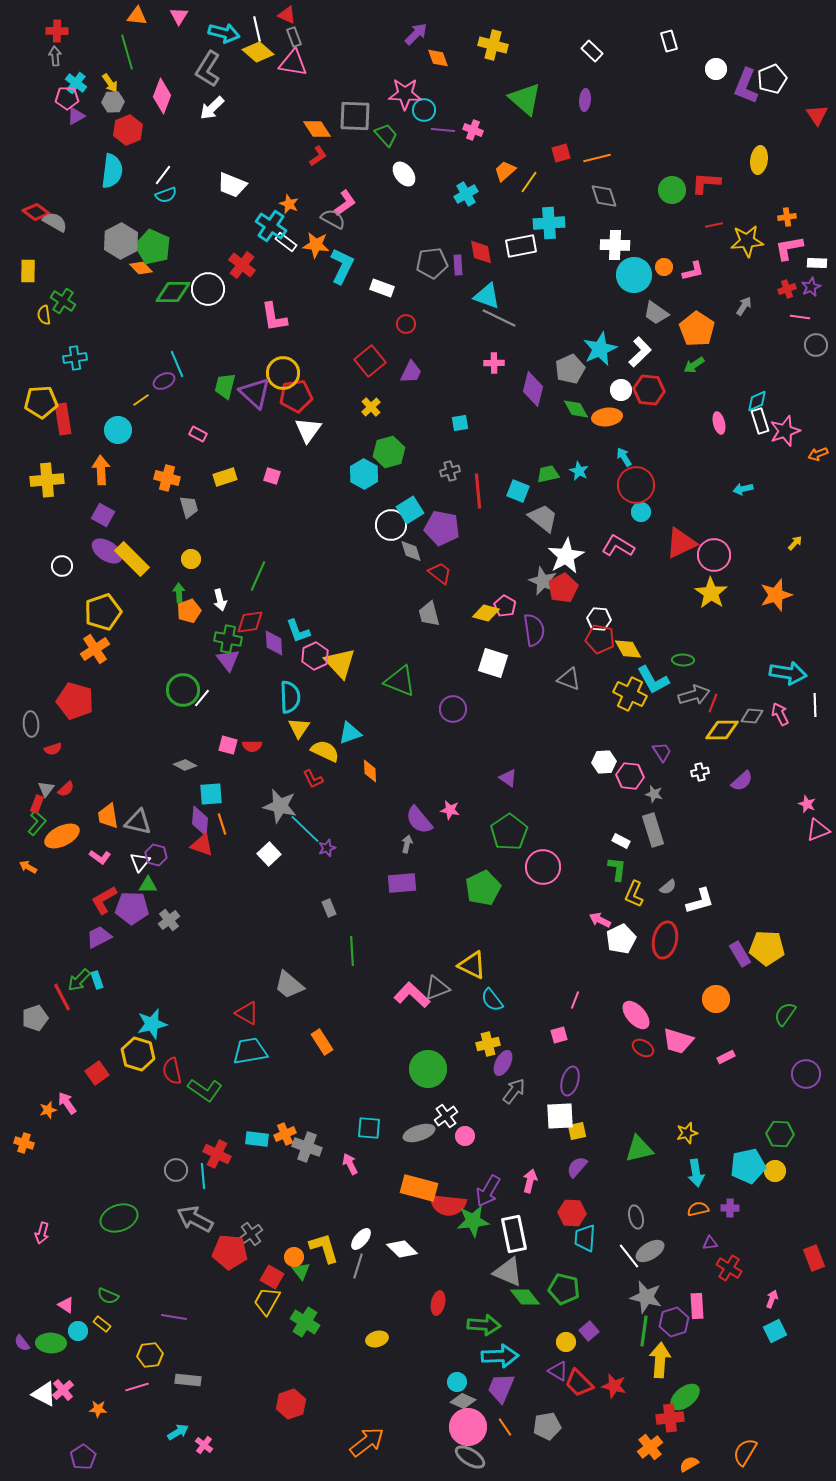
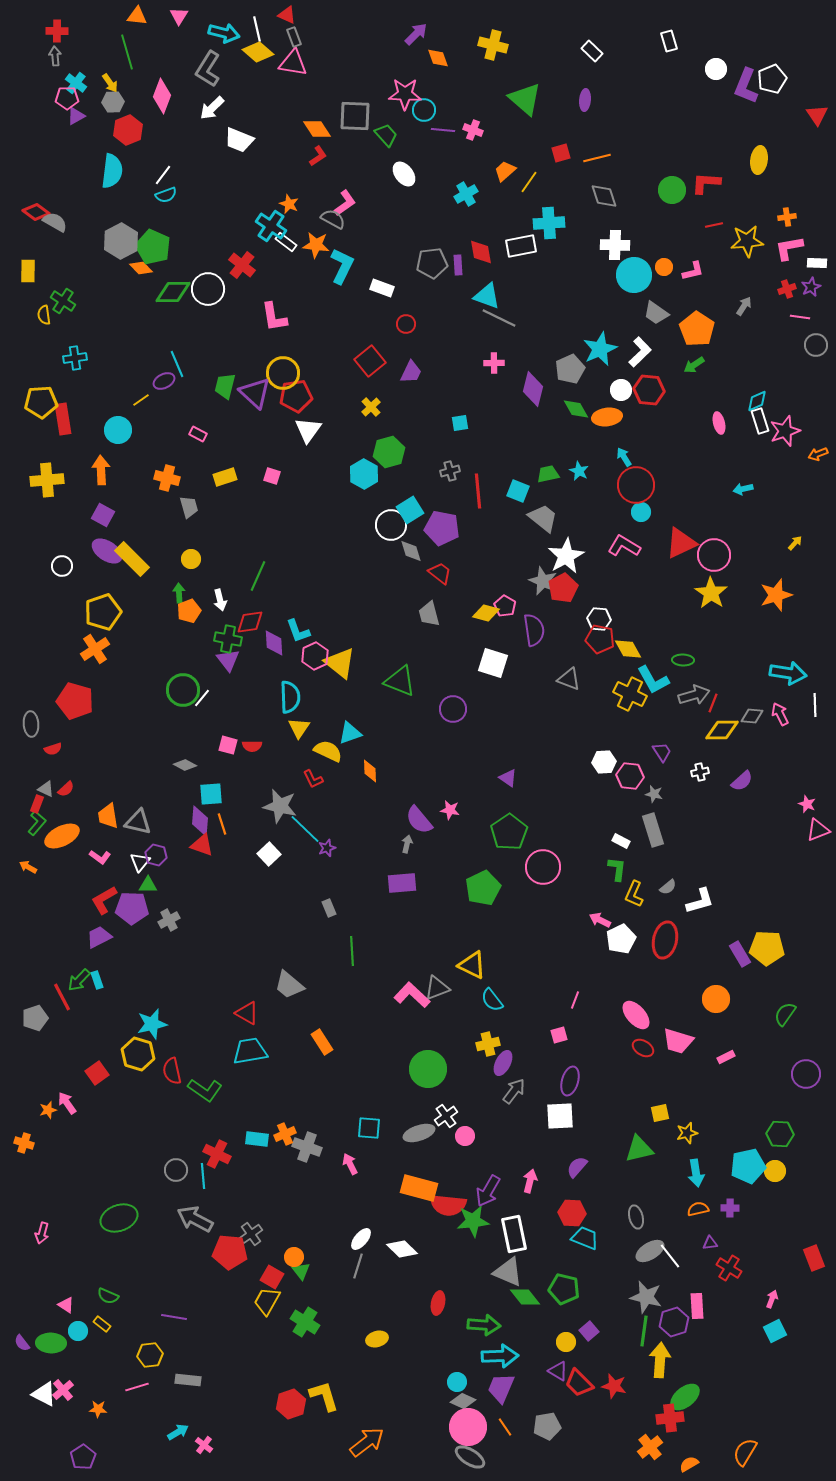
white trapezoid at (232, 185): moved 7 px right, 45 px up
pink L-shape at (618, 546): moved 6 px right
yellow triangle at (340, 663): rotated 8 degrees counterclockwise
yellow semicircle at (325, 751): moved 3 px right
gray triangle at (46, 789): rotated 42 degrees counterclockwise
gray cross at (169, 920): rotated 10 degrees clockwise
yellow square at (577, 1131): moved 83 px right, 18 px up
cyan trapezoid at (585, 1238): rotated 108 degrees clockwise
yellow L-shape at (324, 1248): moved 148 px down
white line at (629, 1256): moved 41 px right
